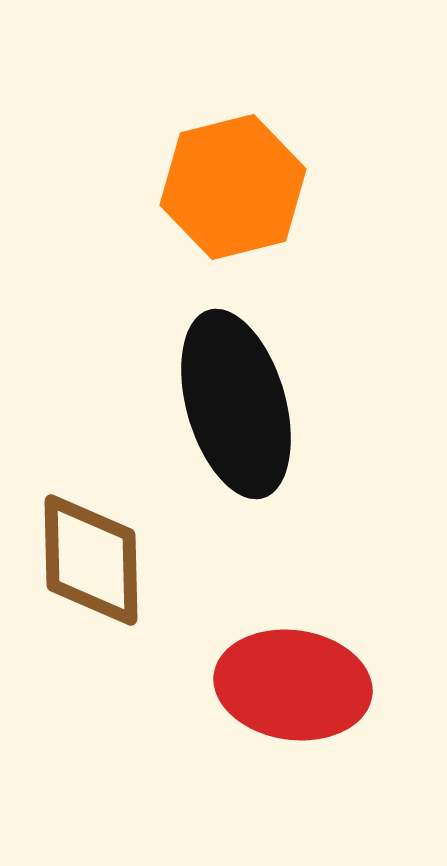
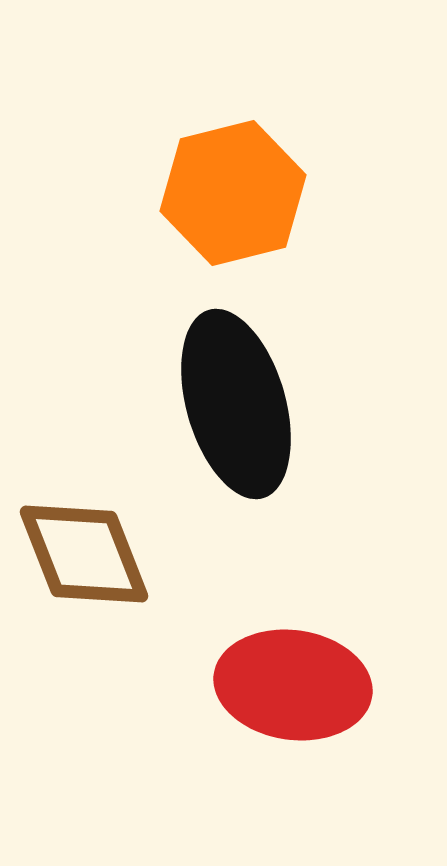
orange hexagon: moved 6 px down
brown diamond: moved 7 px left, 6 px up; rotated 20 degrees counterclockwise
